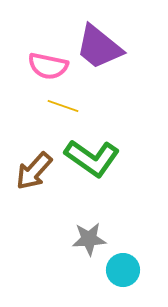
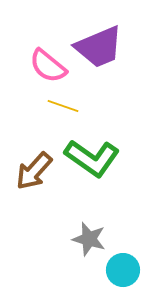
purple trapezoid: rotated 62 degrees counterclockwise
pink semicircle: rotated 27 degrees clockwise
gray star: rotated 20 degrees clockwise
